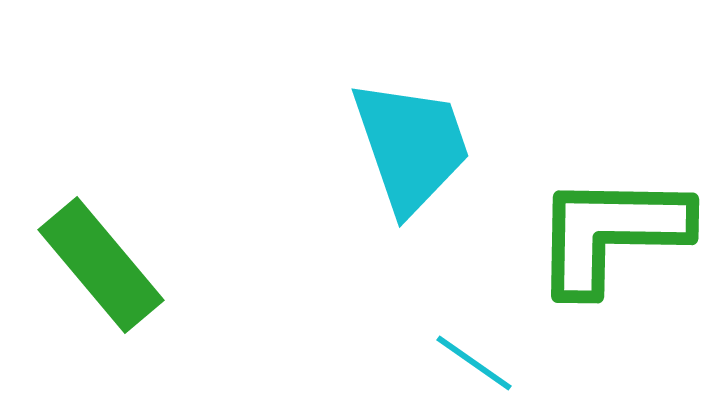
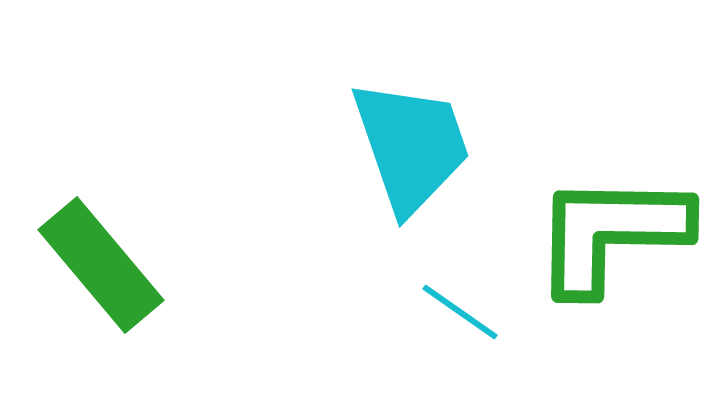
cyan line: moved 14 px left, 51 px up
